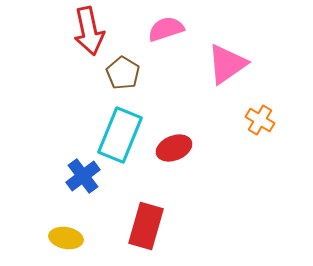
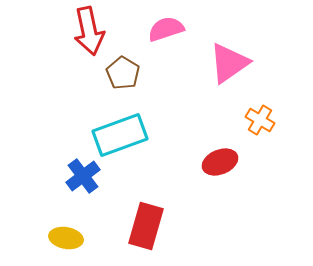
pink triangle: moved 2 px right, 1 px up
cyan rectangle: rotated 48 degrees clockwise
red ellipse: moved 46 px right, 14 px down
